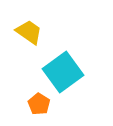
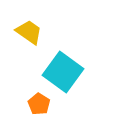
cyan square: rotated 18 degrees counterclockwise
